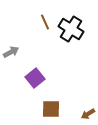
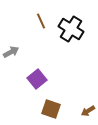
brown line: moved 4 px left, 1 px up
purple square: moved 2 px right, 1 px down
brown square: rotated 18 degrees clockwise
brown arrow: moved 3 px up
